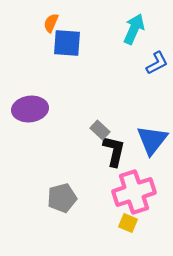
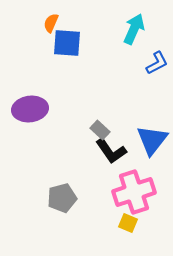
black L-shape: moved 3 px left; rotated 132 degrees clockwise
